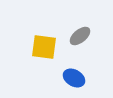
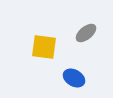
gray ellipse: moved 6 px right, 3 px up
